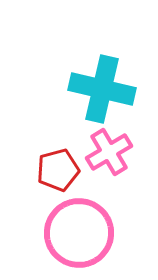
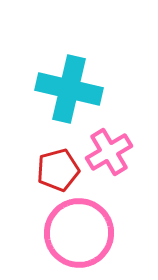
cyan cross: moved 33 px left
